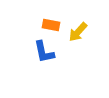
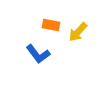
blue L-shape: moved 6 px left, 2 px down; rotated 25 degrees counterclockwise
